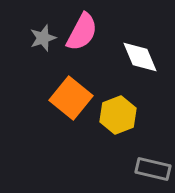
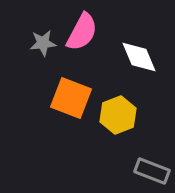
gray star: moved 5 px down; rotated 12 degrees clockwise
white diamond: moved 1 px left
orange square: rotated 18 degrees counterclockwise
gray rectangle: moved 1 px left, 2 px down; rotated 8 degrees clockwise
